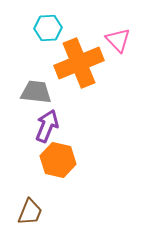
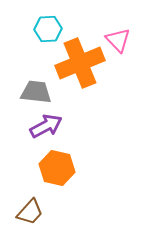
cyan hexagon: moved 1 px down
orange cross: moved 1 px right
purple arrow: moved 1 px left; rotated 40 degrees clockwise
orange hexagon: moved 1 px left, 8 px down
brown trapezoid: rotated 20 degrees clockwise
